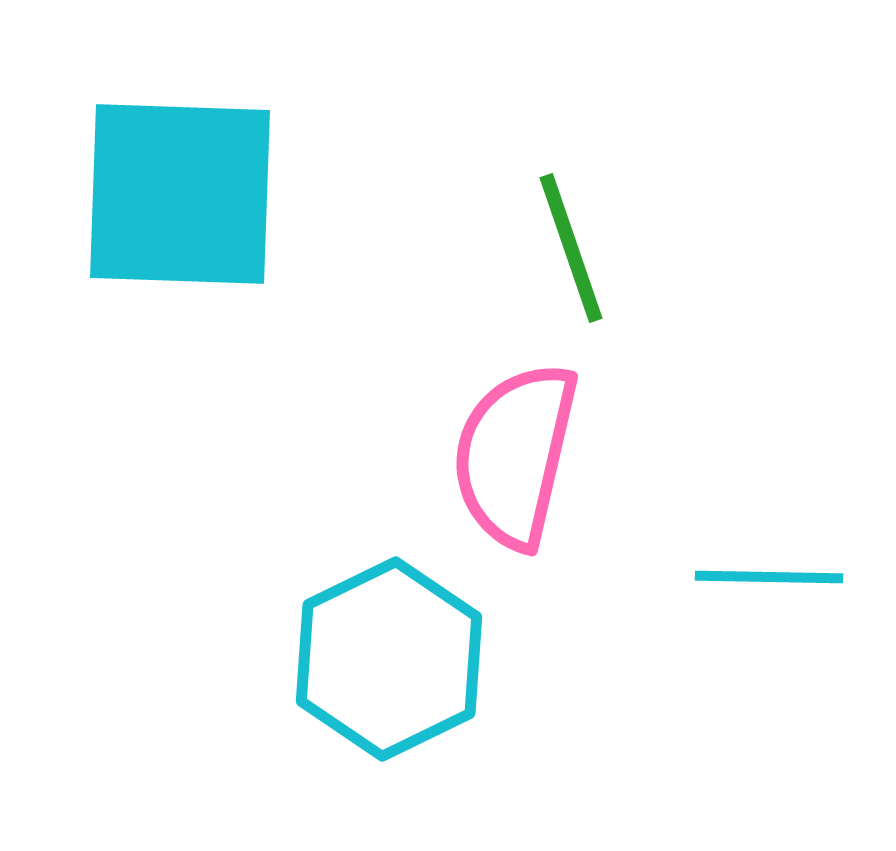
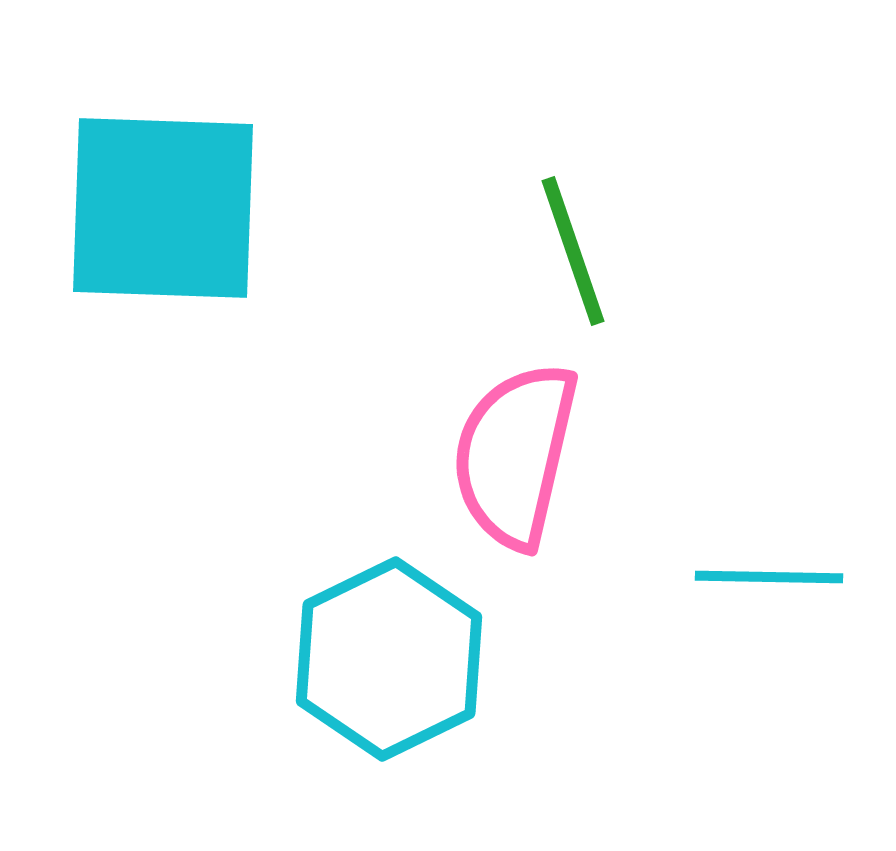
cyan square: moved 17 px left, 14 px down
green line: moved 2 px right, 3 px down
